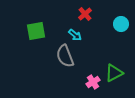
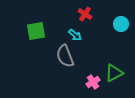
red cross: rotated 16 degrees counterclockwise
